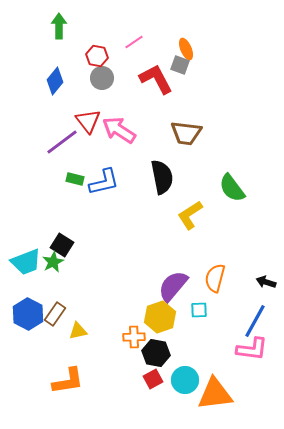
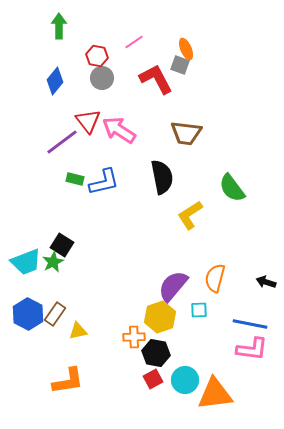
blue line: moved 5 px left, 3 px down; rotated 72 degrees clockwise
